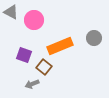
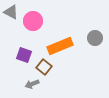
pink circle: moved 1 px left, 1 px down
gray circle: moved 1 px right
